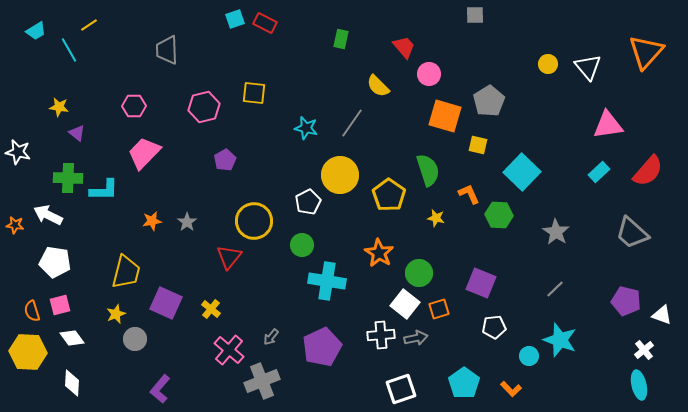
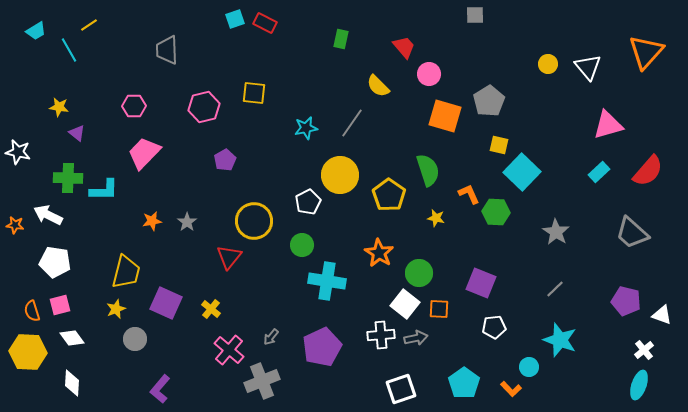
pink triangle at (608, 125): rotated 8 degrees counterclockwise
cyan star at (306, 128): rotated 25 degrees counterclockwise
yellow square at (478, 145): moved 21 px right
green hexagon at (499, 215): moved 3 px left, 3 px up
orange square at (439, 309): rotated 20 degrees clockwise
yellow star at (116, 314): moved 5 px up
cyan circle at (529, 356): moved 11 px down
cyan ellipse at (639, 385): rotated 32 degrees clockwise
